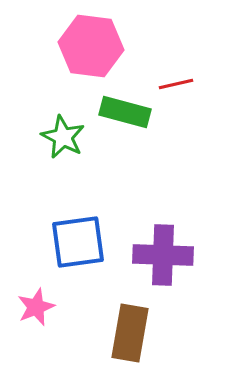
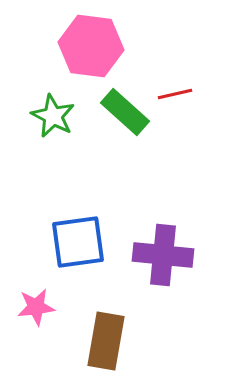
red line: moved 1 px left, 10 px down
green rectangle: rotated 27 degrees clockwise
green star: moved 10 px left, 21 px up
purple cross: rotated 4 degrees clockwise
pink star: rotated 15 degrees clockwise
brown rectangle: moved 24 px left, 8 px down
